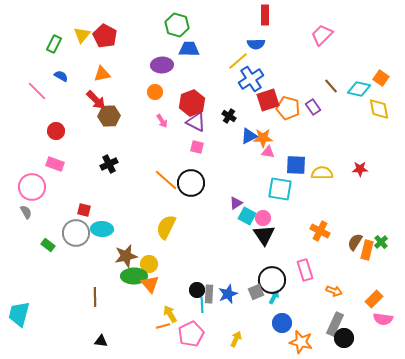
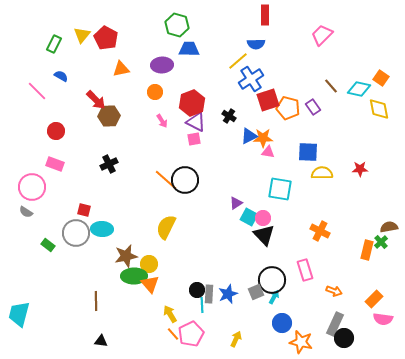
red pentagon at (105, 36): moved 1 px right, 2 px down
orange triangle at (102, 74): moved 19 px right, 5 px up
pink square at (197, 147): moved 3 px left, 8 px up; rotated 24 degrees counterclockwise
blue square at (296, 165): moved 12 px right, 13 px up
black circle at (191, 183): moved 6 px left, 3 px up
gray semicircle at (26, 212): rotated 152 degrees clockwise
cyan square at (247, 216): moved 2 px right, 1 px down
black triangle at (264, 235): rotated 10 degrees counterclockwise
brown semicircle at (355, 242): moved 34 px right, 15 px up; rotated 48 degrees clockwise
brown line at (95, 297): moved 1 px right, 4 px down
orange line at (163, 326): moved 10 px right, 8 px down; rotated 64 degrees clockwise
